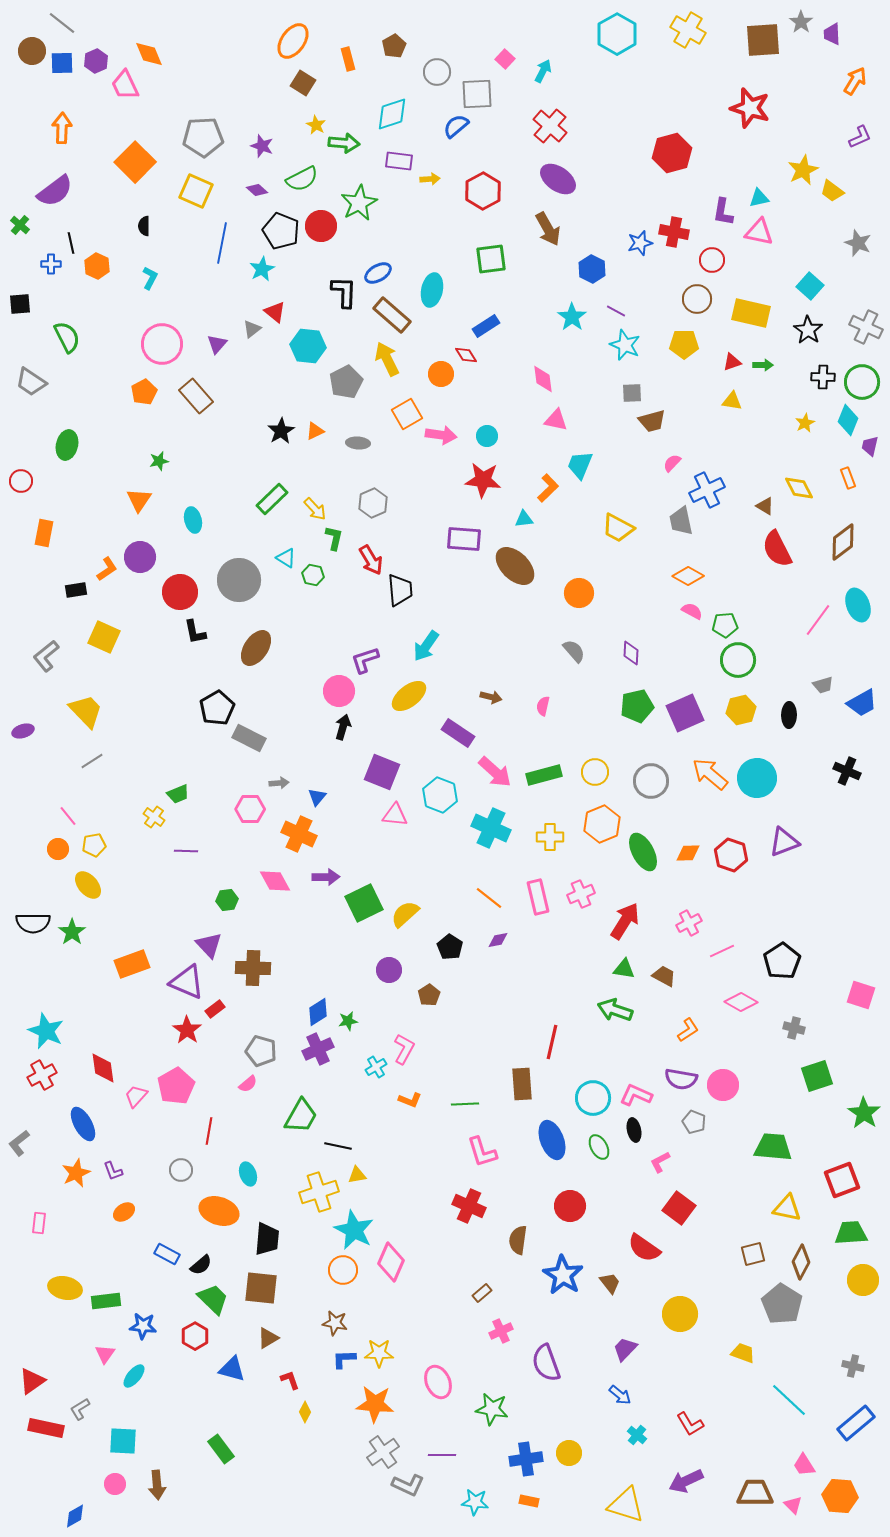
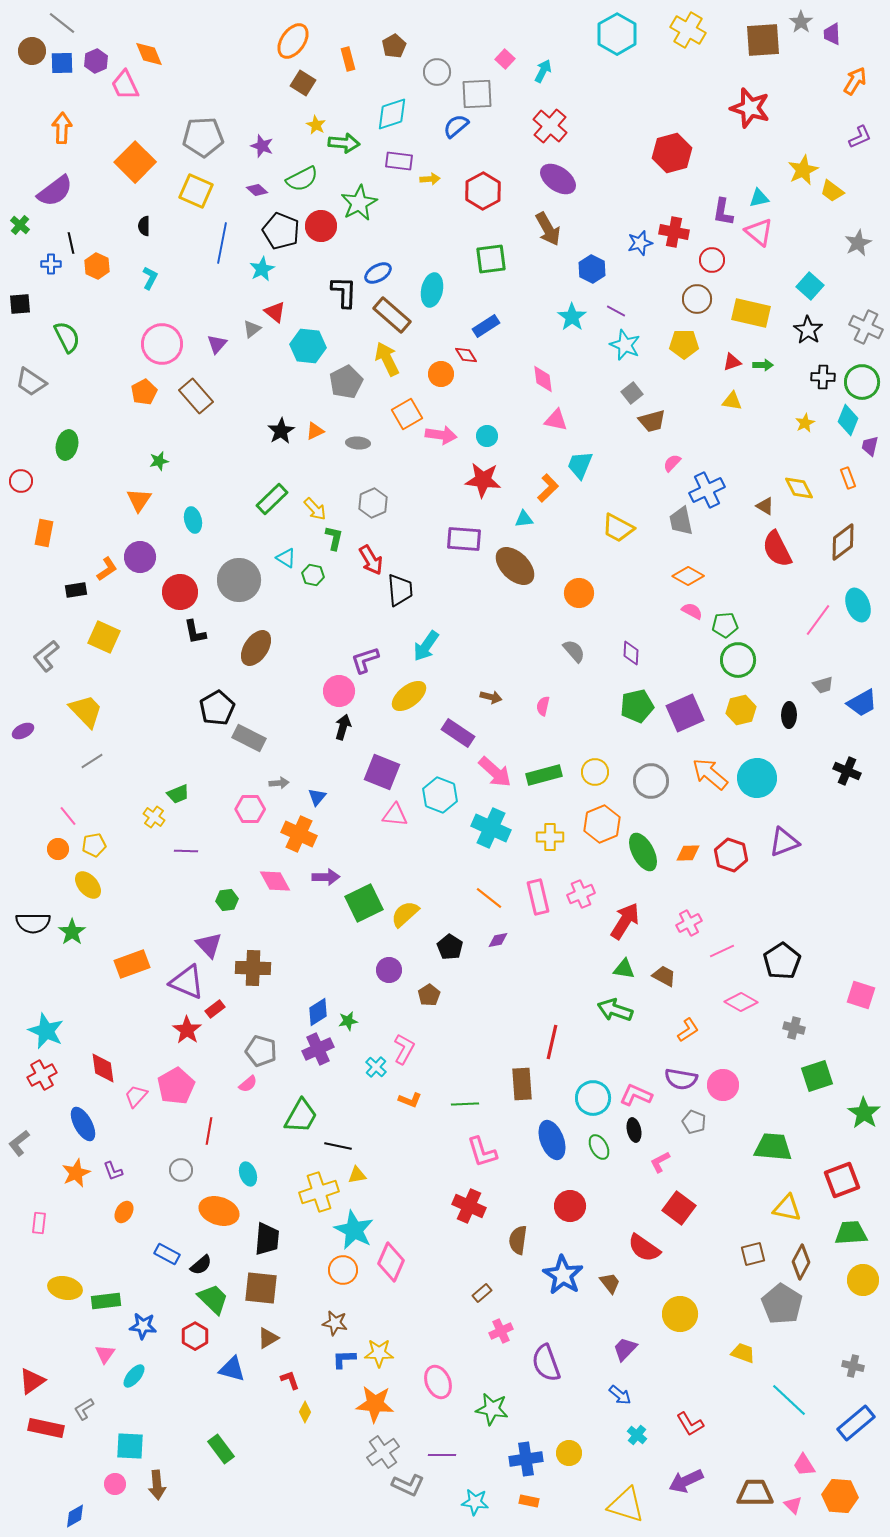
pink triangle at (759, 232): rotated 28 degrees clockwise
gray star at (858, 243): rotated 24 degrees clockwise
gray square at (632, 393): rotated 35 degrees counterclockwise
purple ellipse at (23, 731): rotated 10 degrees counterclockwise
cyan cross at (376, 1067): rotated 15 degrees counterclockwise
orange ellipse at (124, 1212): rotated 25 degrees counterclockwise
gray L-shape at (80, 1409): moved 4 px right
cyan square at (123, 1441): moved 7 px right, 5 px down
